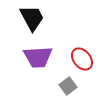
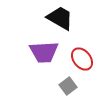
black trapezoid: moved 28 px right; rotated 32 degrees counterclockwise
purple trapezoid: moved 6 px right, 5 px up
